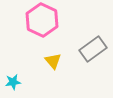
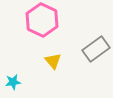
gray rectangle: moved 3 px right
